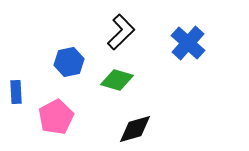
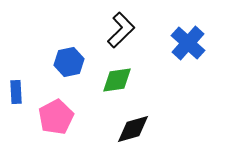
black L-shape: moved 2 px up
green diamond: rotated 24 degrees counterclockwise
black diamond: moved 2 px left
